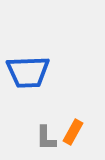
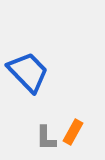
blue trapezoid: rotated 132 degrees counterclockwise
